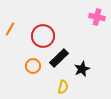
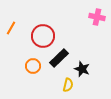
orange line: moved 1 px right, 1 px up
black star: rotated 28 degrees counterclockwise
yellow semicircle: moved 5 px right, 2 px up
